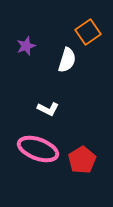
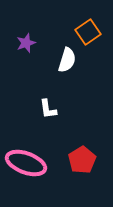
purple star: moved 3 px up
white L-shape: rotated 55 degrees clockwise
pink ellipse: moved 12 px left, 14 px down
